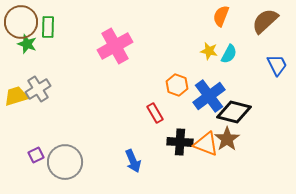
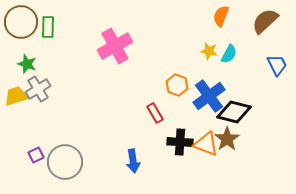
green star: moved 20 px down
blue arrow: rotated 15 degrees clockwise
